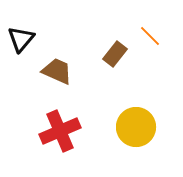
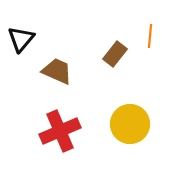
orange line: rotated 50 degrees clockwise
yellow circle: moved 6 px left, 3 px up
